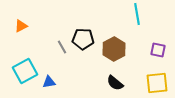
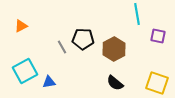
purple square: moved 14 px up
yellow square: rotated 25 degrees clockwise
